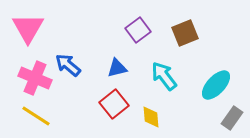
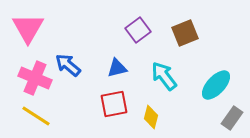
red square: rotated 28 degrees clockwise
yellow diamond: rotated 20 degrees clockwise
